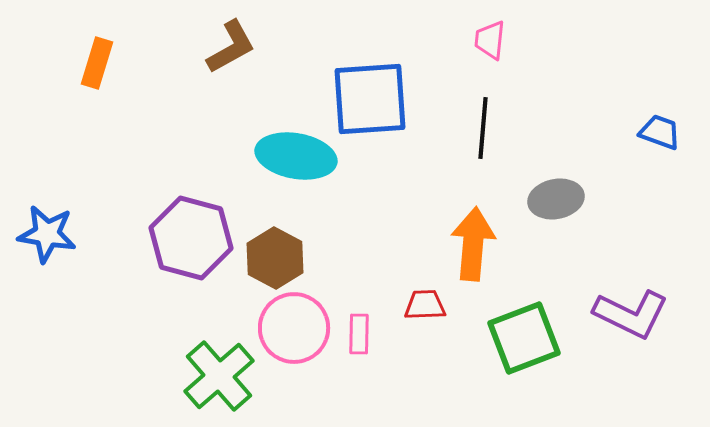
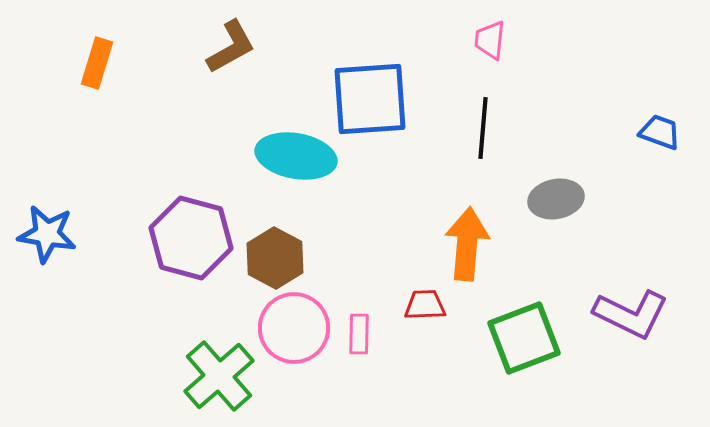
orange arrow: moved 6 px left
